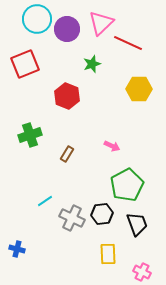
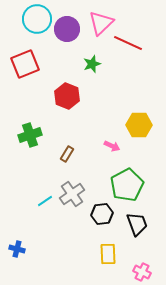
yellow hexagon: moved 36 px down
gray cross: moved 24 px up; rotated 30 degrees clockwise
